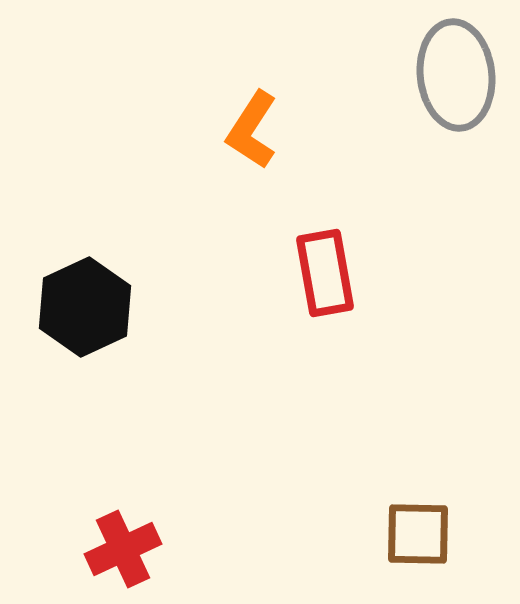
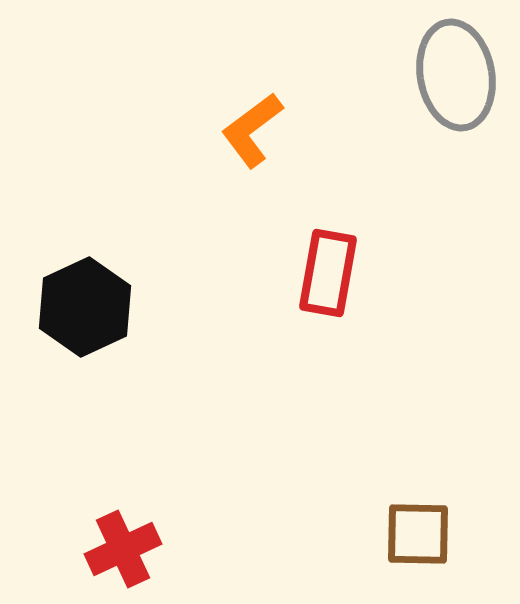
gray ellipse: rotated 4 degrees counterclockwise
orange L-shape: rotated 20 degrees clockwise
red rectangle: moved 3 px right; rotated 20 degrees clockwise
